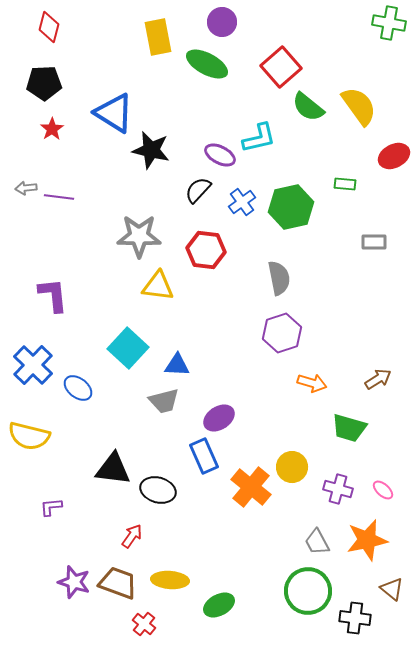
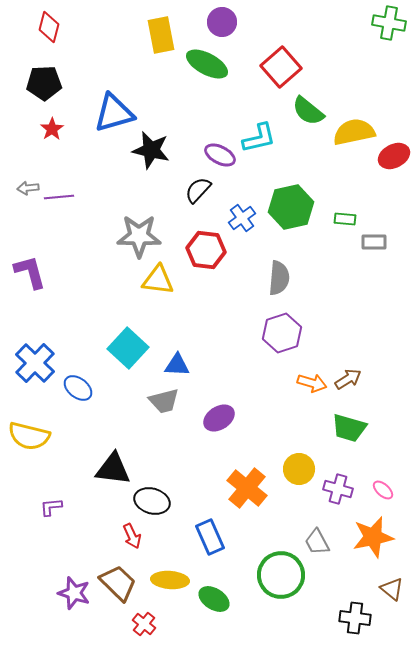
yellow rectangle at (158, 37): moved 3 px right, 2 px up
yellow semicircle at (359, 106): moved 5 px left, 26 px down; rotated 66 degrees counterclockwise
green semicircle at (308, 107): moved 4 px down
blue triangle at (114, 113): rotated 48 degrees counterclockwise
green rectangle at (345, 184): moved 35 px down
gray arrow at (26, 188): moved 2 px right
purple line at (59, 197): rotated 12 degrees counterclockwise
blue cross at (242, 202): moved 16 px down
gray semicircle at (279, 278): rotated 16 degrees clockwise
yellow triangle at (158, 286): moved 6 px up
purple L-shape at (53, 295): moved 23 px left, 23 px up; rotated 9 degrees counterclockwise
blue cross at (33, 365): moved 2 px right, 2 px up
brown arrow at (378, 379): moved 30 px left
blue rectangle at (204, 456): moved 6 px right, 81 px down
yellow circle at (292, 467): moved 7 px right, 2 px down
orange cross at (251, 487): moved 4 px left, 1 px down
black ellipse at (158, 490): moved 6 px left, 11 px down
red arrow at (132, 536): rotated 120 degrees clockwise
orange star at (367, 540): moved 6 px right, 3 px up
purple star at (74, 582): moved 11 px down
brown trapezoid at (118, 583): rotated 24 degrees clockwise
green circle at (308, 591): moved 27 px left, 16 px up
green ellipse at (219, 605): moved 5 px left, 6 px up; rotated 60 degrees clockwise
